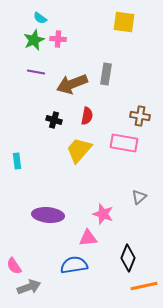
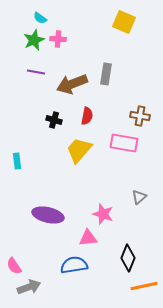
yellow square: rotated 15 degrees clockwise
purple ellipse: rotated 8 degrees clockwise
